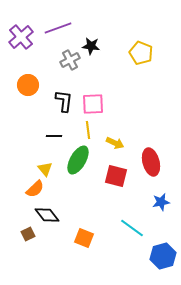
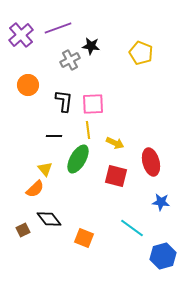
purple cross: moved 2 px up
green ellipse: moved 1 px up
blue star: rotated 18 degrees clockwise
black diamond: moved 2 px right, 4 px down
brown square: moved 5 px left, 4 px up
